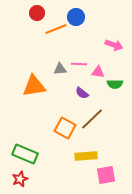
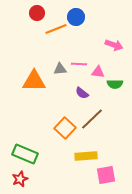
orange triangle: moved 5 px up; rotated 10 degrees clockwise
orange square: rotated 15 degrees clockwise
